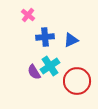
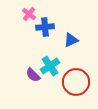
pink cross: moved 1 px right, 1 px up
blue cross: moved 10 px up
purple semicircle: moved 1 px left, 3 px down; rotated 14 degrees counterclockwise
red circle: moved 1 px left, 1 px down
